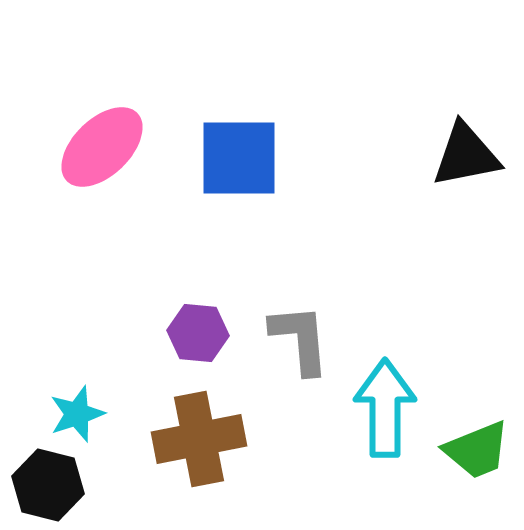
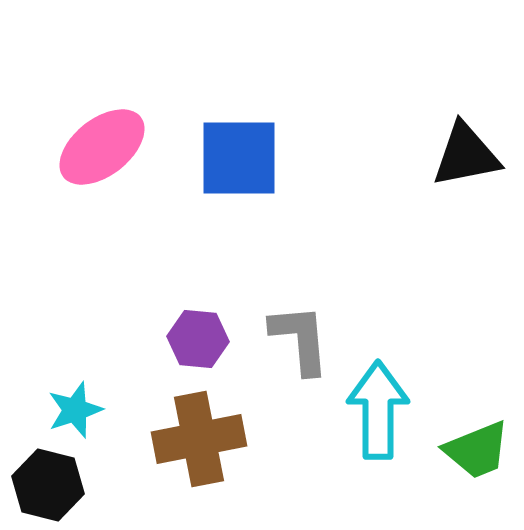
pink ellipse: rotated 6 degrees clockwise
purple hexagon: moved 6 px down
cyan arrow: moved 7 px left, 2 px down
cyan star: moved 2 px left, 4 px up
